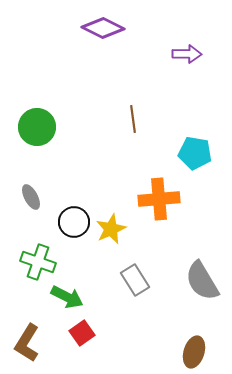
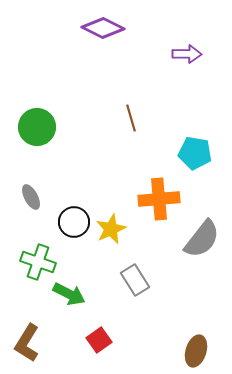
brown line: moved 2 px left, 1 px up; rotated 8 degrees counterclockwise
gray semicircle: moved 42 px up; rotated 111 degrees counterclockwise
green arrow: moved 2 px right, 3 px up
red square: moved 17 px right, 7 px down
brown ellipse: moved 2 px right, 1 px up
